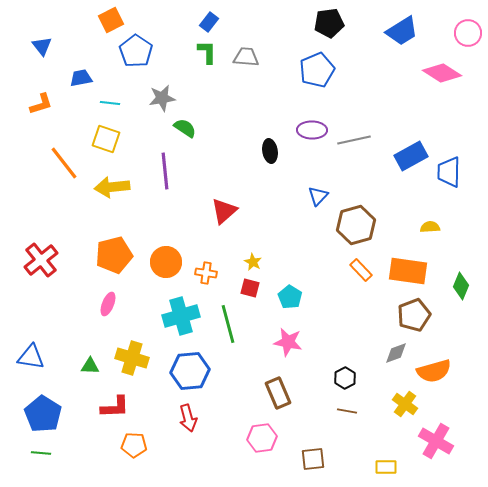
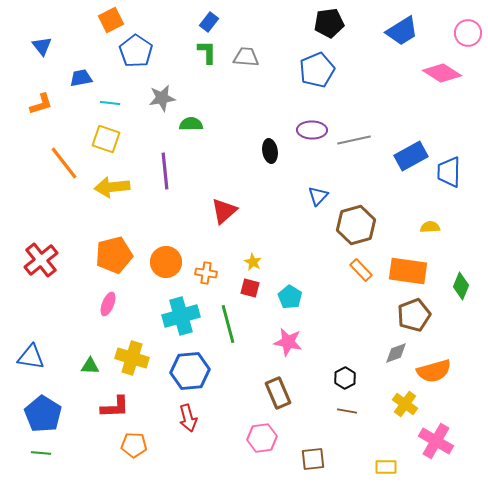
green semicircle at (185, 128): moved 6 px right, 4 px up; rotated 35 degrees counterclockwise
